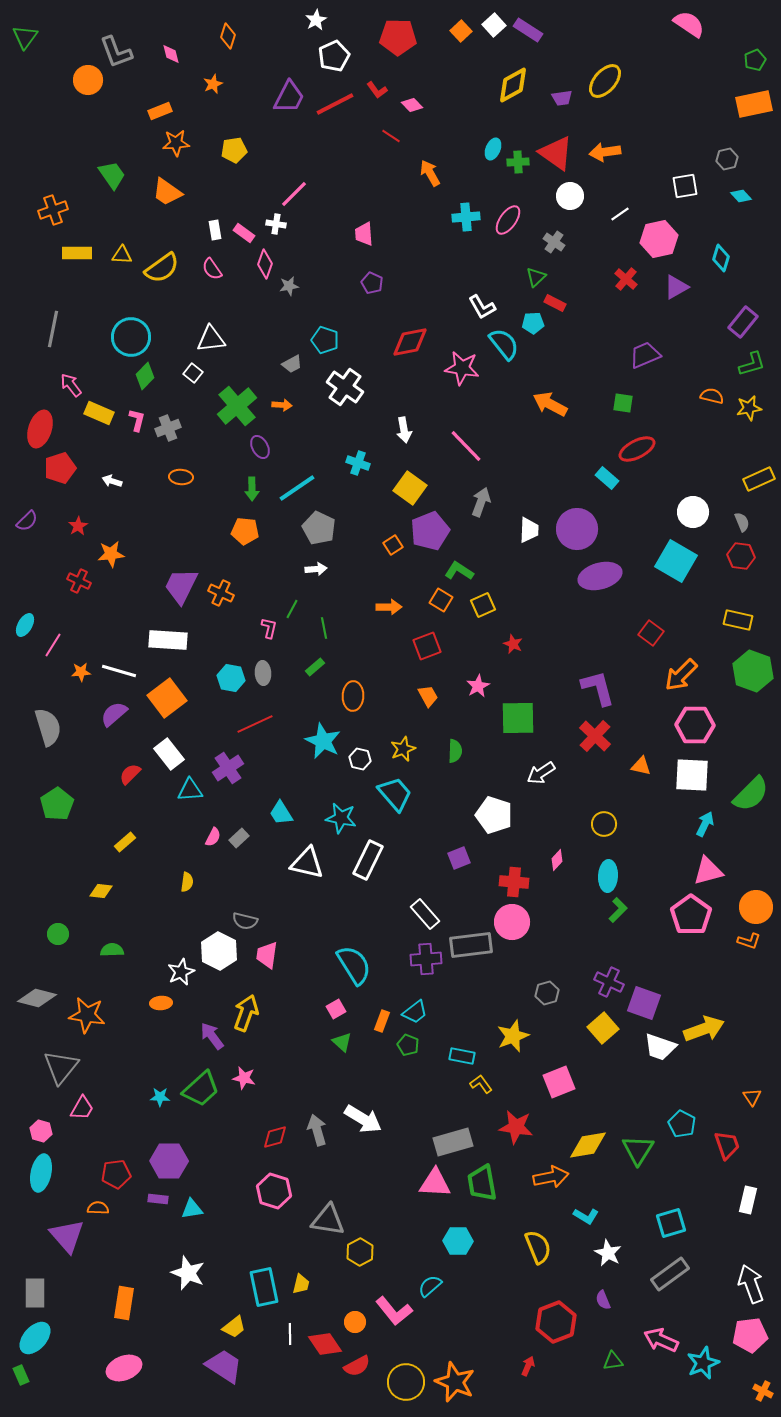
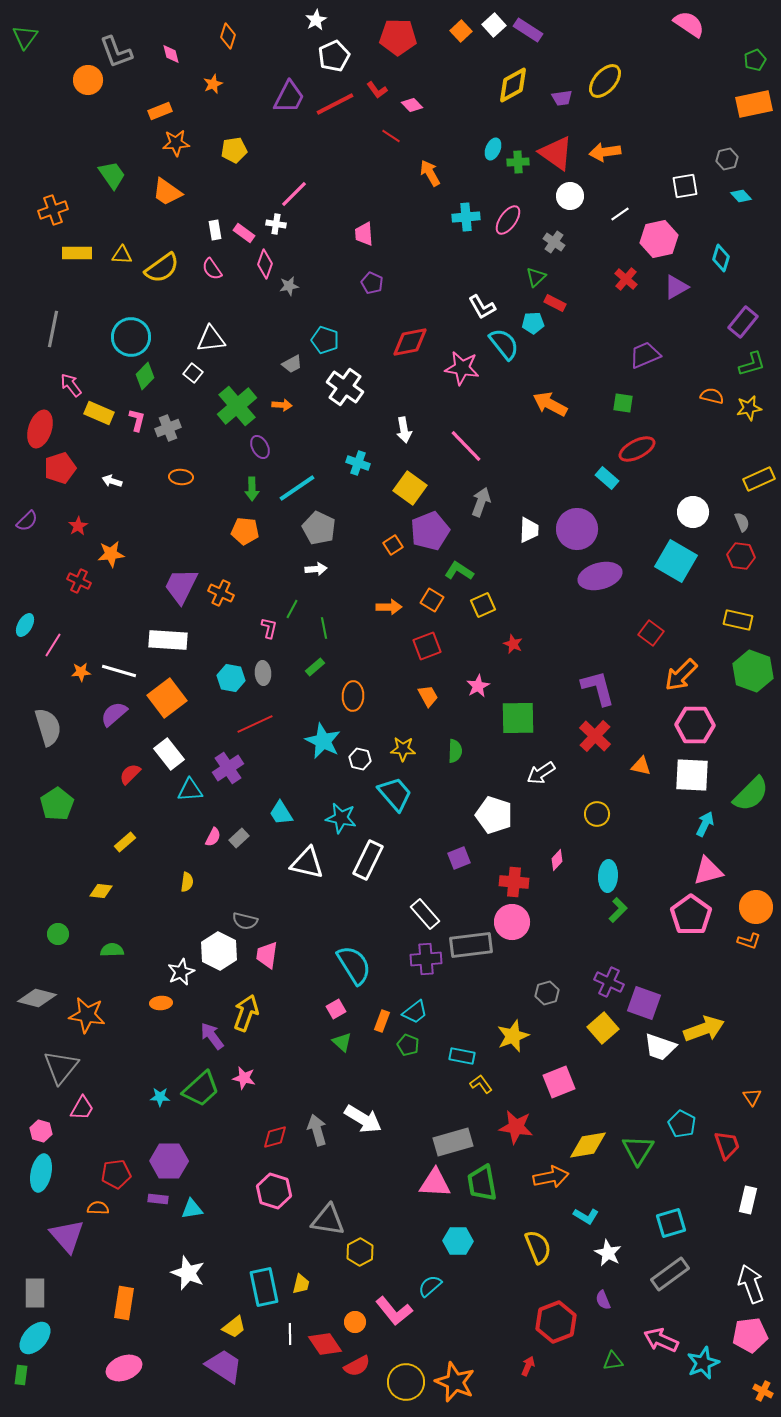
orange square at (441, 600): moved 9 px left
yellow star at (403, 749): rotated 25 degrees clockwise
yellow circle at (604, 824): moved 7 px left, 10 px up
green rectangle at (21, 1375): rotated 30 degrees clockwise
